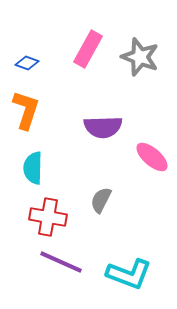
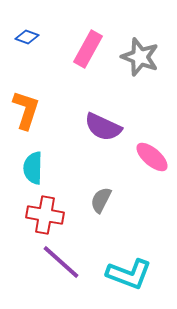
blue diamond: moved 26 px up
purple semicircle: rotated 27 degrees clockwise
red cross: moved 3 px left, 2 px up
purple line: rotated 18 degrees clockwise
